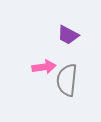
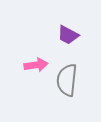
pink arrow: moved 8 px left, 2 px up
